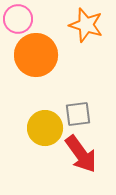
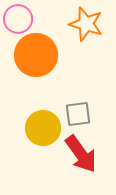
orange star: moved 1 px up
yellow circle: moved 2 px left
